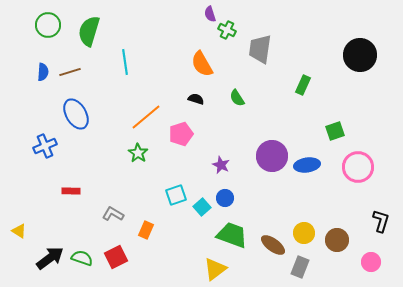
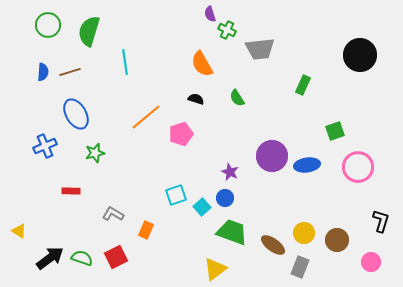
gray trapezoid at (260, 49): rotated 104 degrees counterclockwise
green star at (138, 153): moved 43 px left; rotated 24 degrees clockwise
purple star at (221, 165): moved 9 px right, 7 px down
green trapezoid at (232, 235): moved 3 px up
